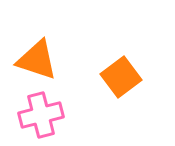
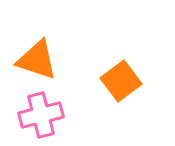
orange square: moved 4 px down
